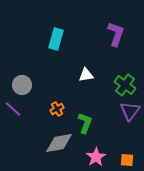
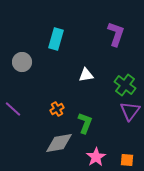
gray circle: moved 23 px up
